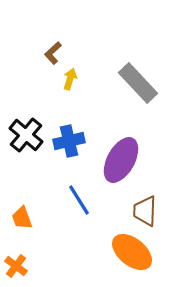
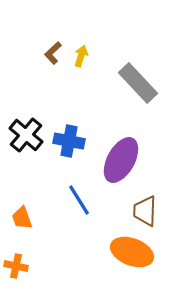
yellow arrow: moved 11 px right, 23 px up
blue cross: rotated 24 degrees clockwise
orange ellipse: rotated 18 degrees counterclockwise
orange cross: rotated 25 degrees counterclockwise
